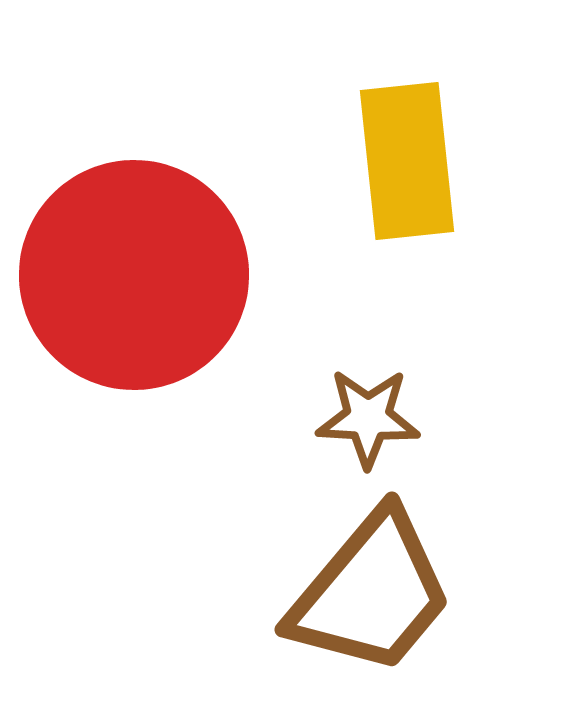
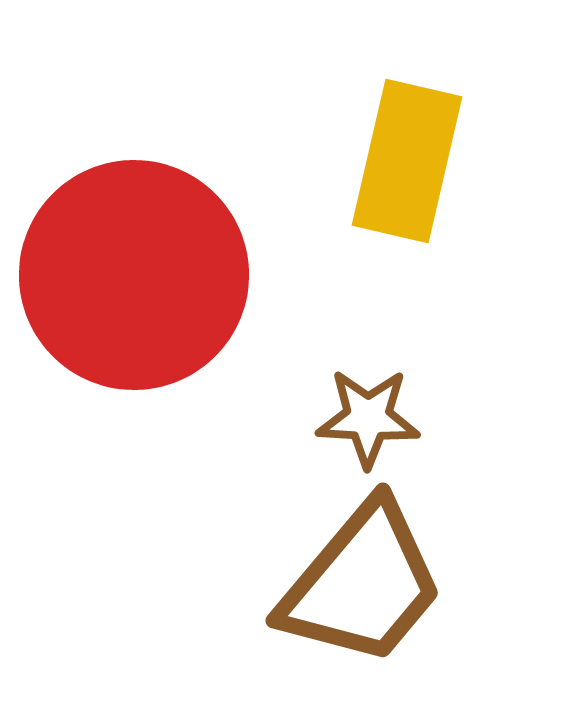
yellow rectangle: rotated 19 degrees clockwise
brown trapezoid: moved 9 px left, 9 px up
